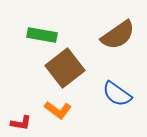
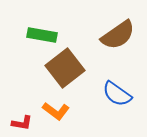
orange L-shape: moved 2 px left, 1 px down
red L-shape: moved 1 px right
